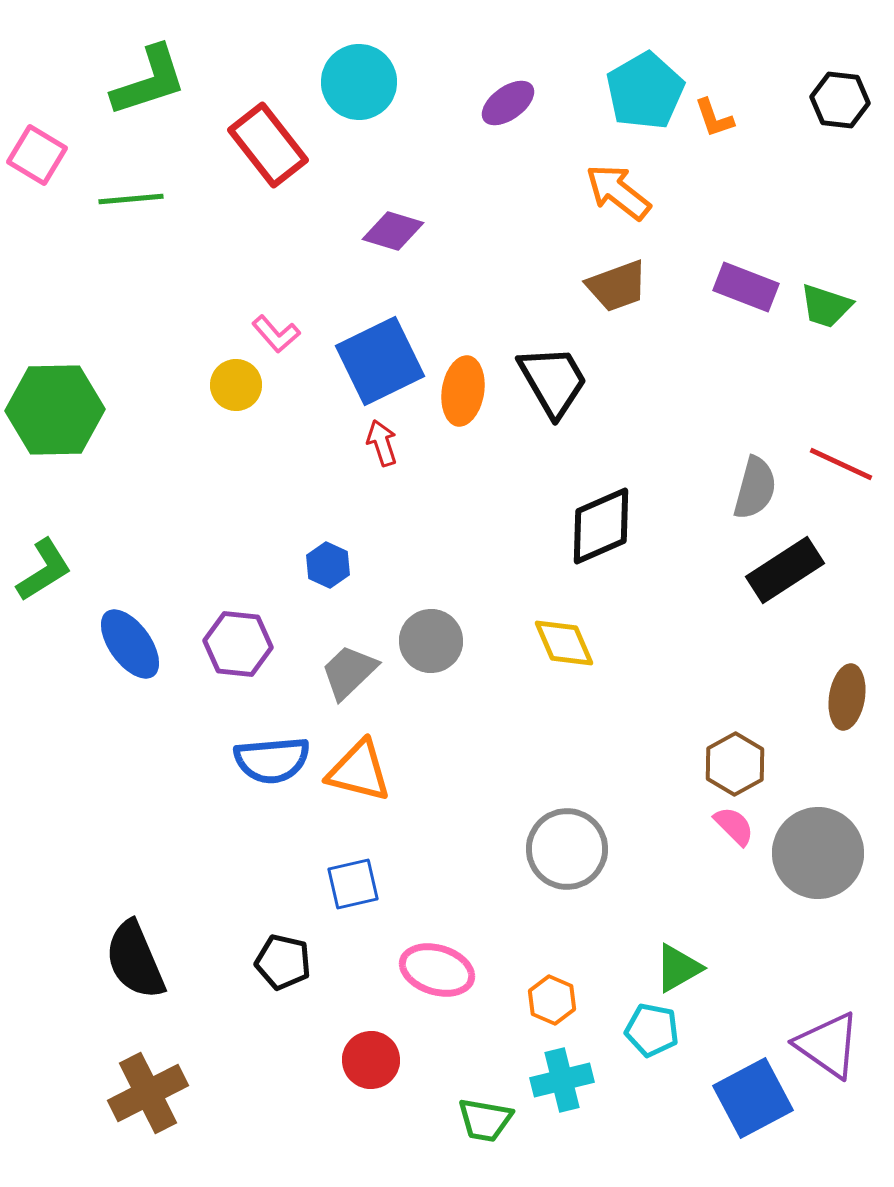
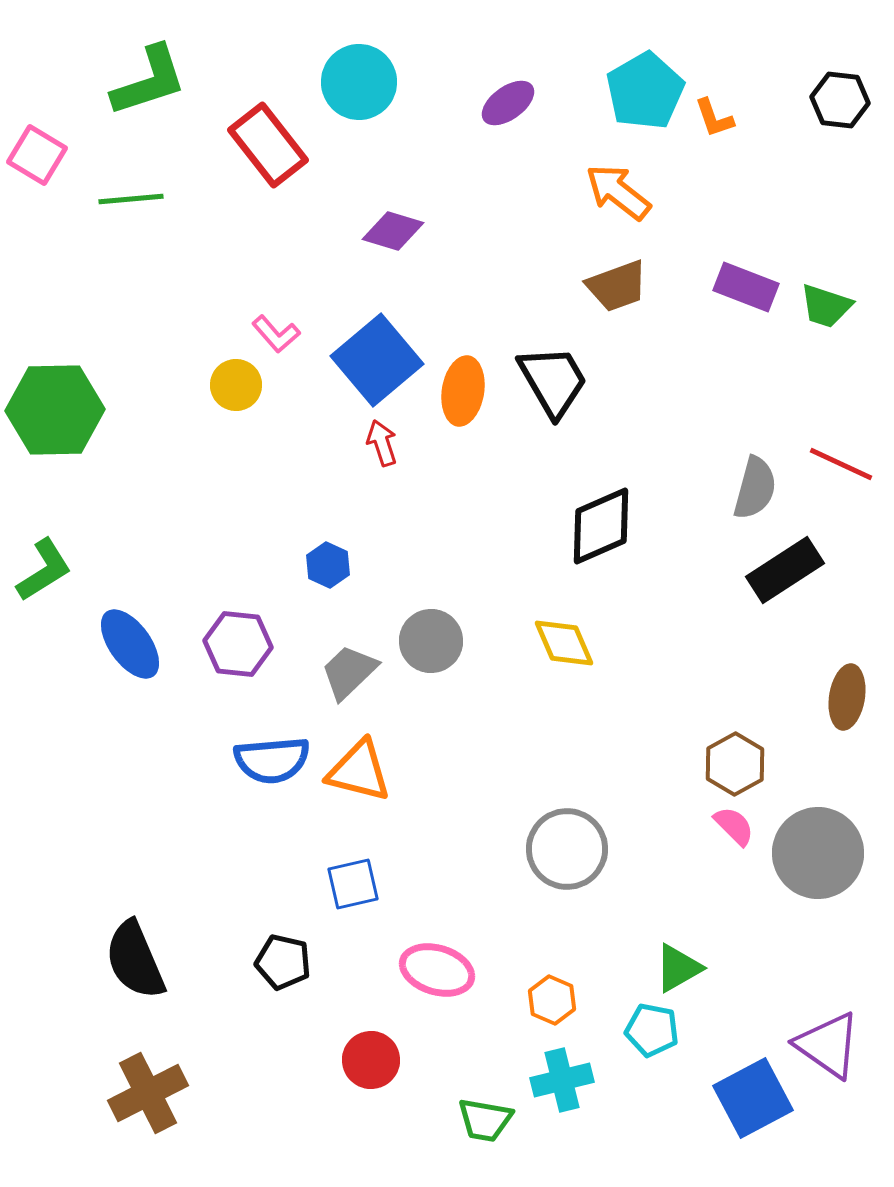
blue square at (380, 361): moved 3 px left, 1 px up; rotated 14 degrees counterclockwise
